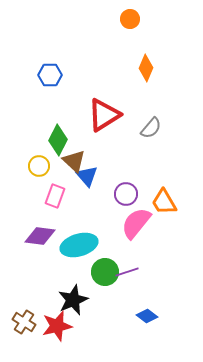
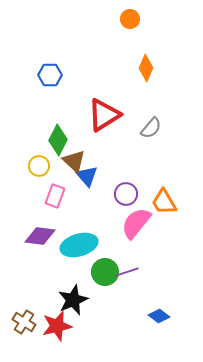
blue diamond: moved 12 px right
